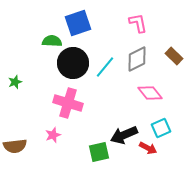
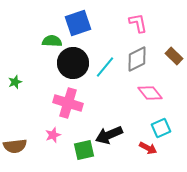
black arrow: moved 15 px left
green square: moved 15 px left, 2 px up
